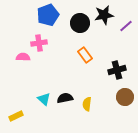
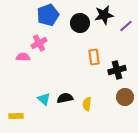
pink cross: rotated 21 degrees counterclockwise
orange rectangle: moved 9 px right, 2 px down; rotated 28 degrees clockwise
yellow rectangle: rotated 24 degrees clockwise
